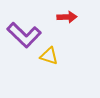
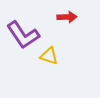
purple L-shape: moved 1 px left; rotated 12 degrees clockwise
